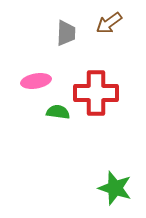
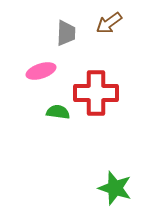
pink ellipse: moved 5 px right, 10 px up; rotated 8 degrees counterclockwise
